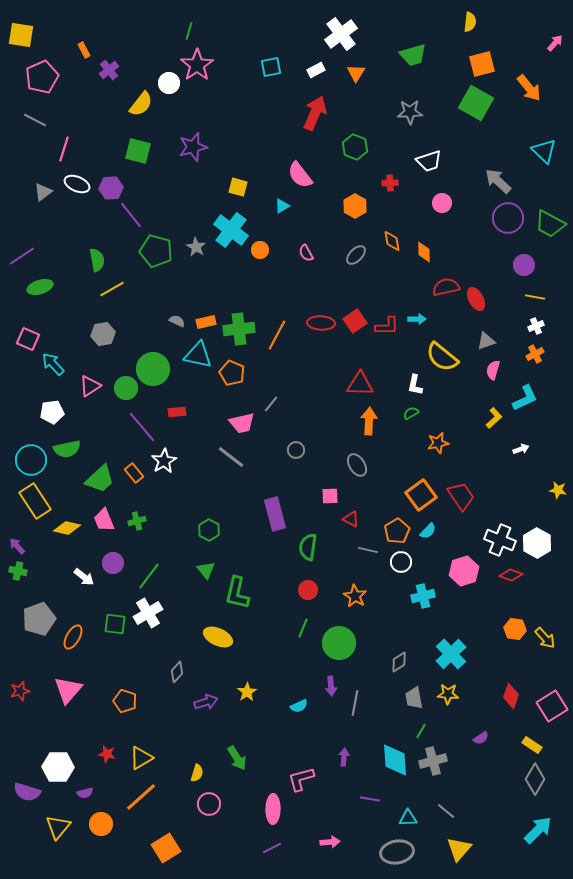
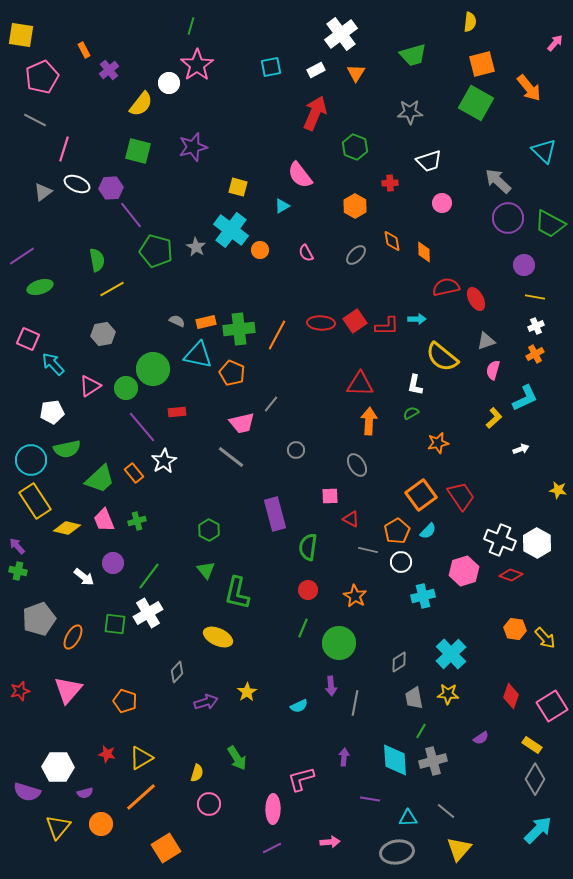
green line at (189, 31): moved 2 px right, 5 px up
